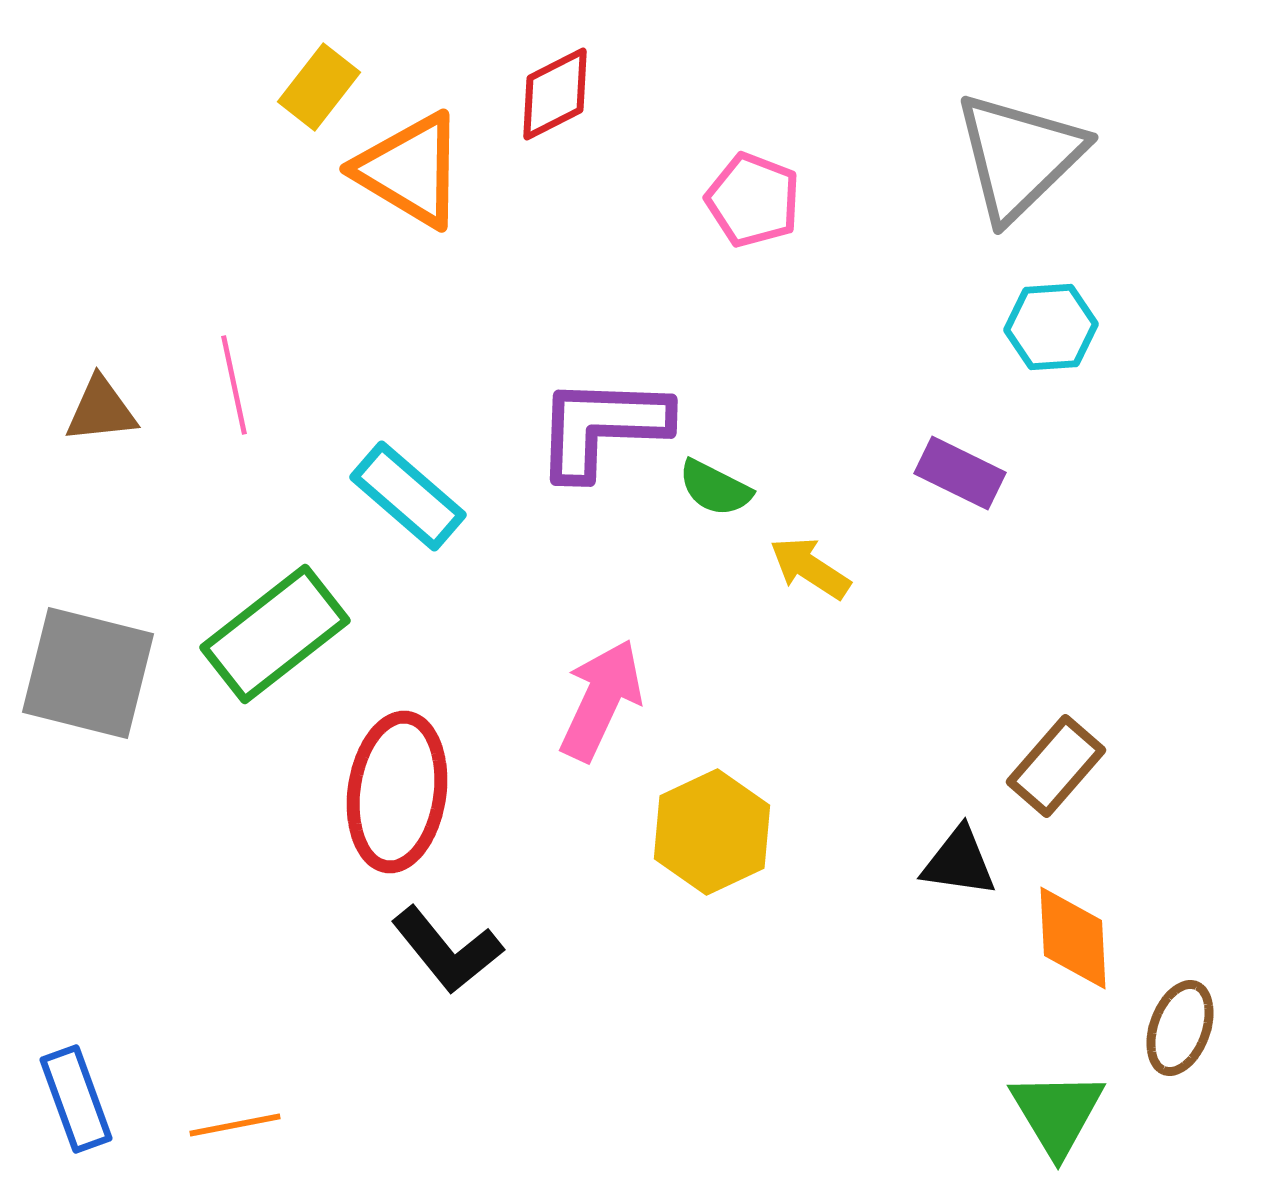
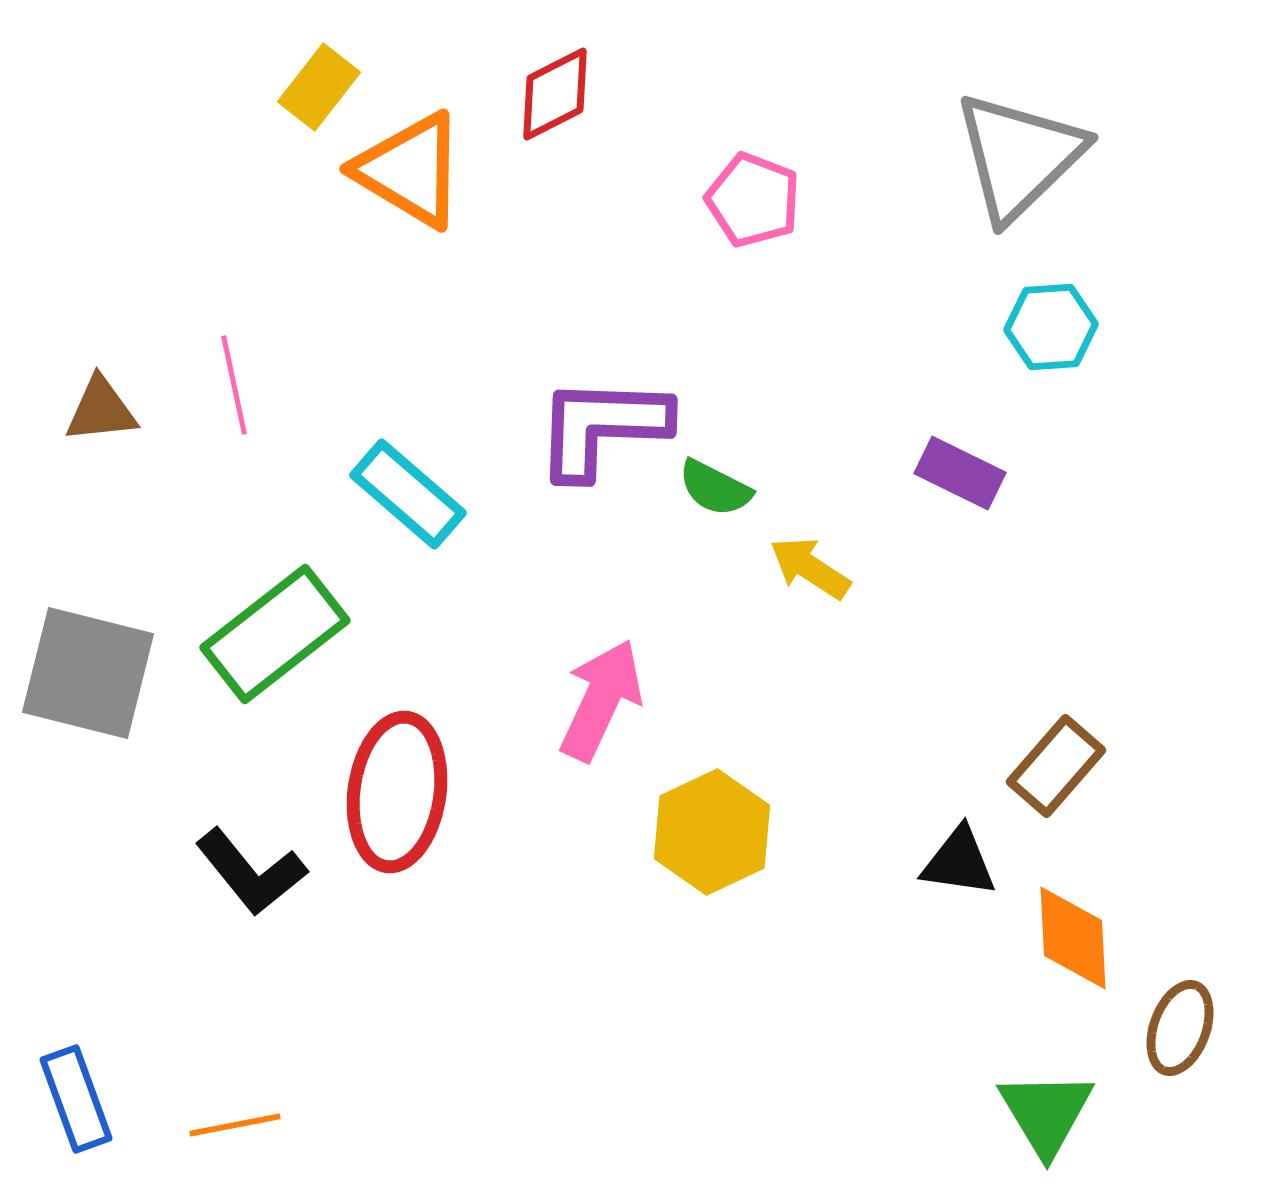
cyan rectangle: moved 2 px up
black L-shape: moved 196 px left, 78 px up
green triangle: moved 11 px left
